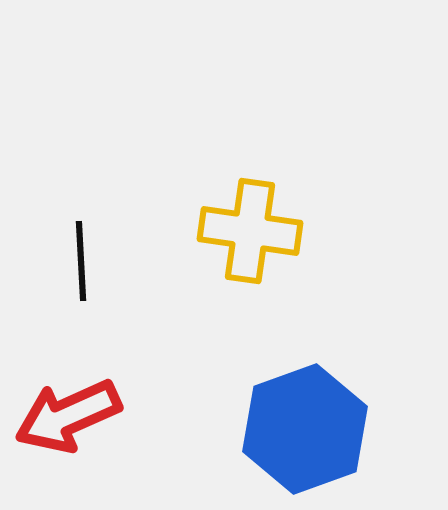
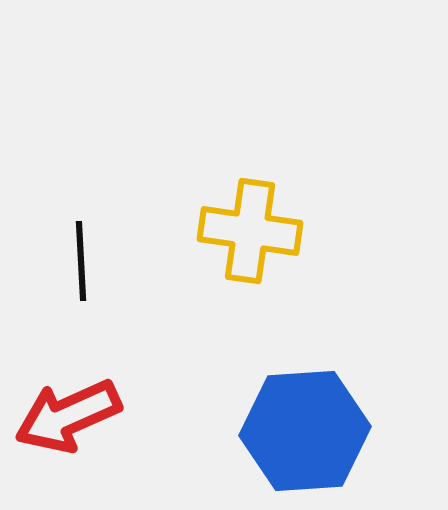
blue hexagon: moved 2 px down; rotated 16 degrees clockwise
